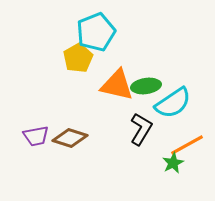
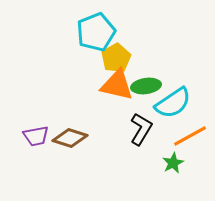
yellow pentagon: moved 38 px right
orange line: moved 3 px right, 9 px up
